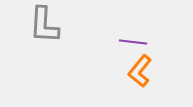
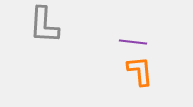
orange L-shape: rotated 136 degrees clockwise
